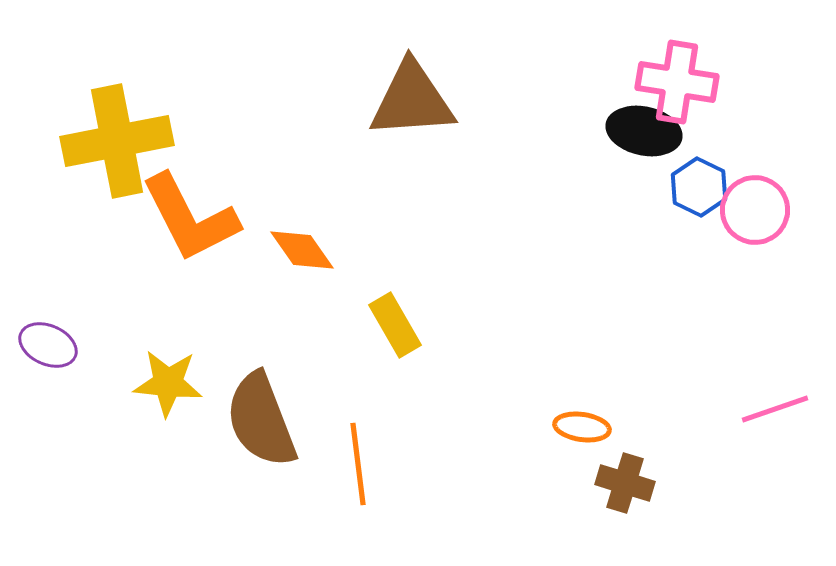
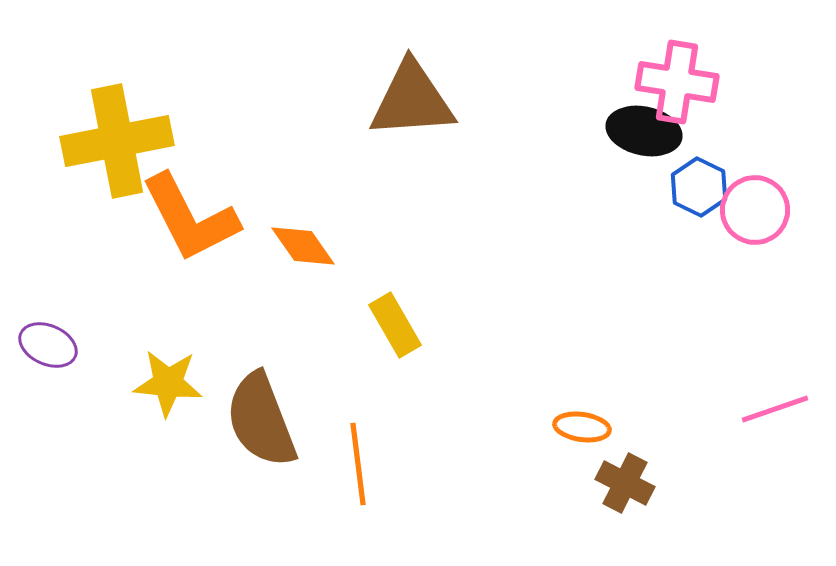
orange diamond: moved 1 px right, 4 px up
brown cross: rotated 10 degrees clockwise
